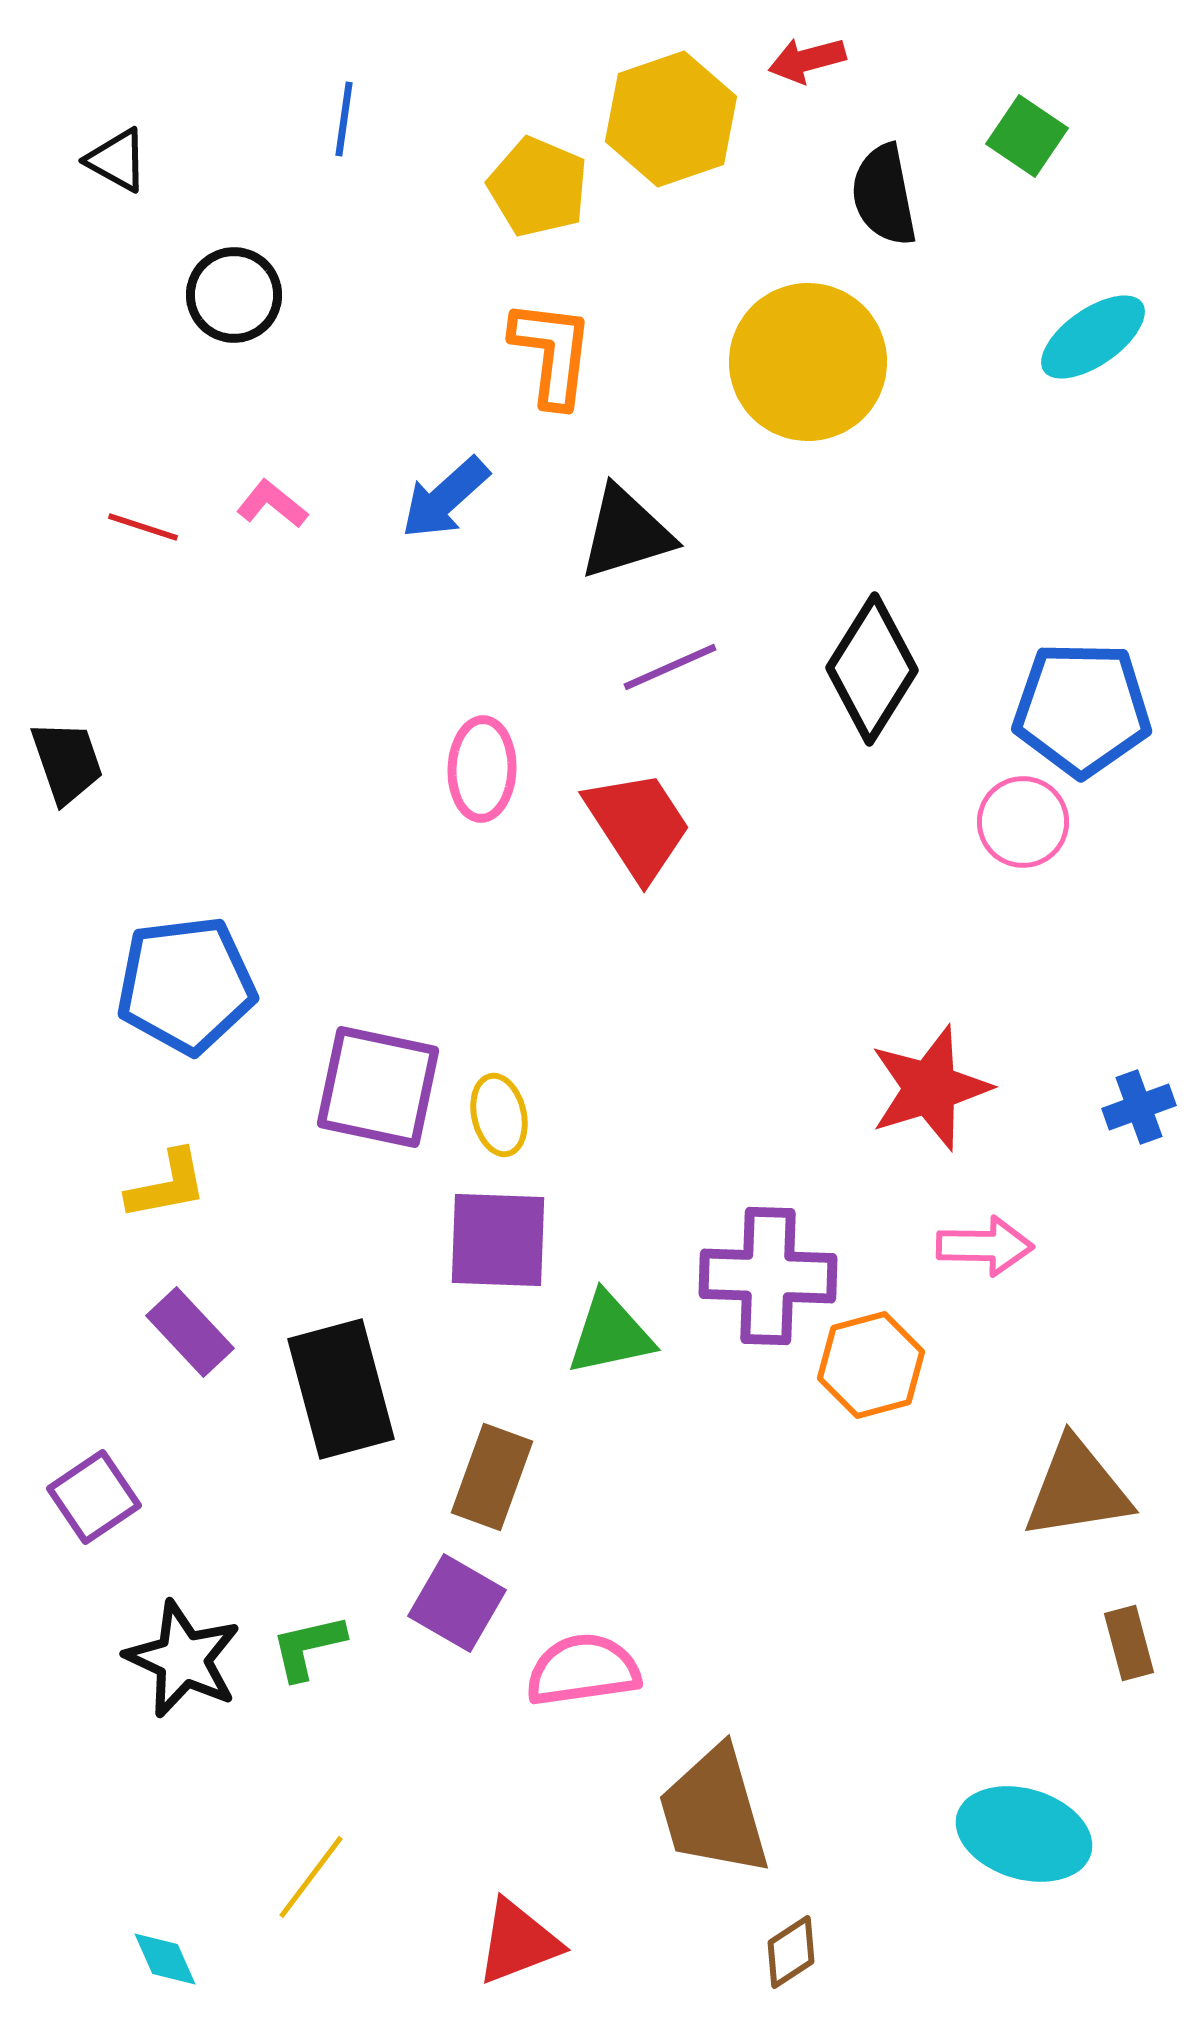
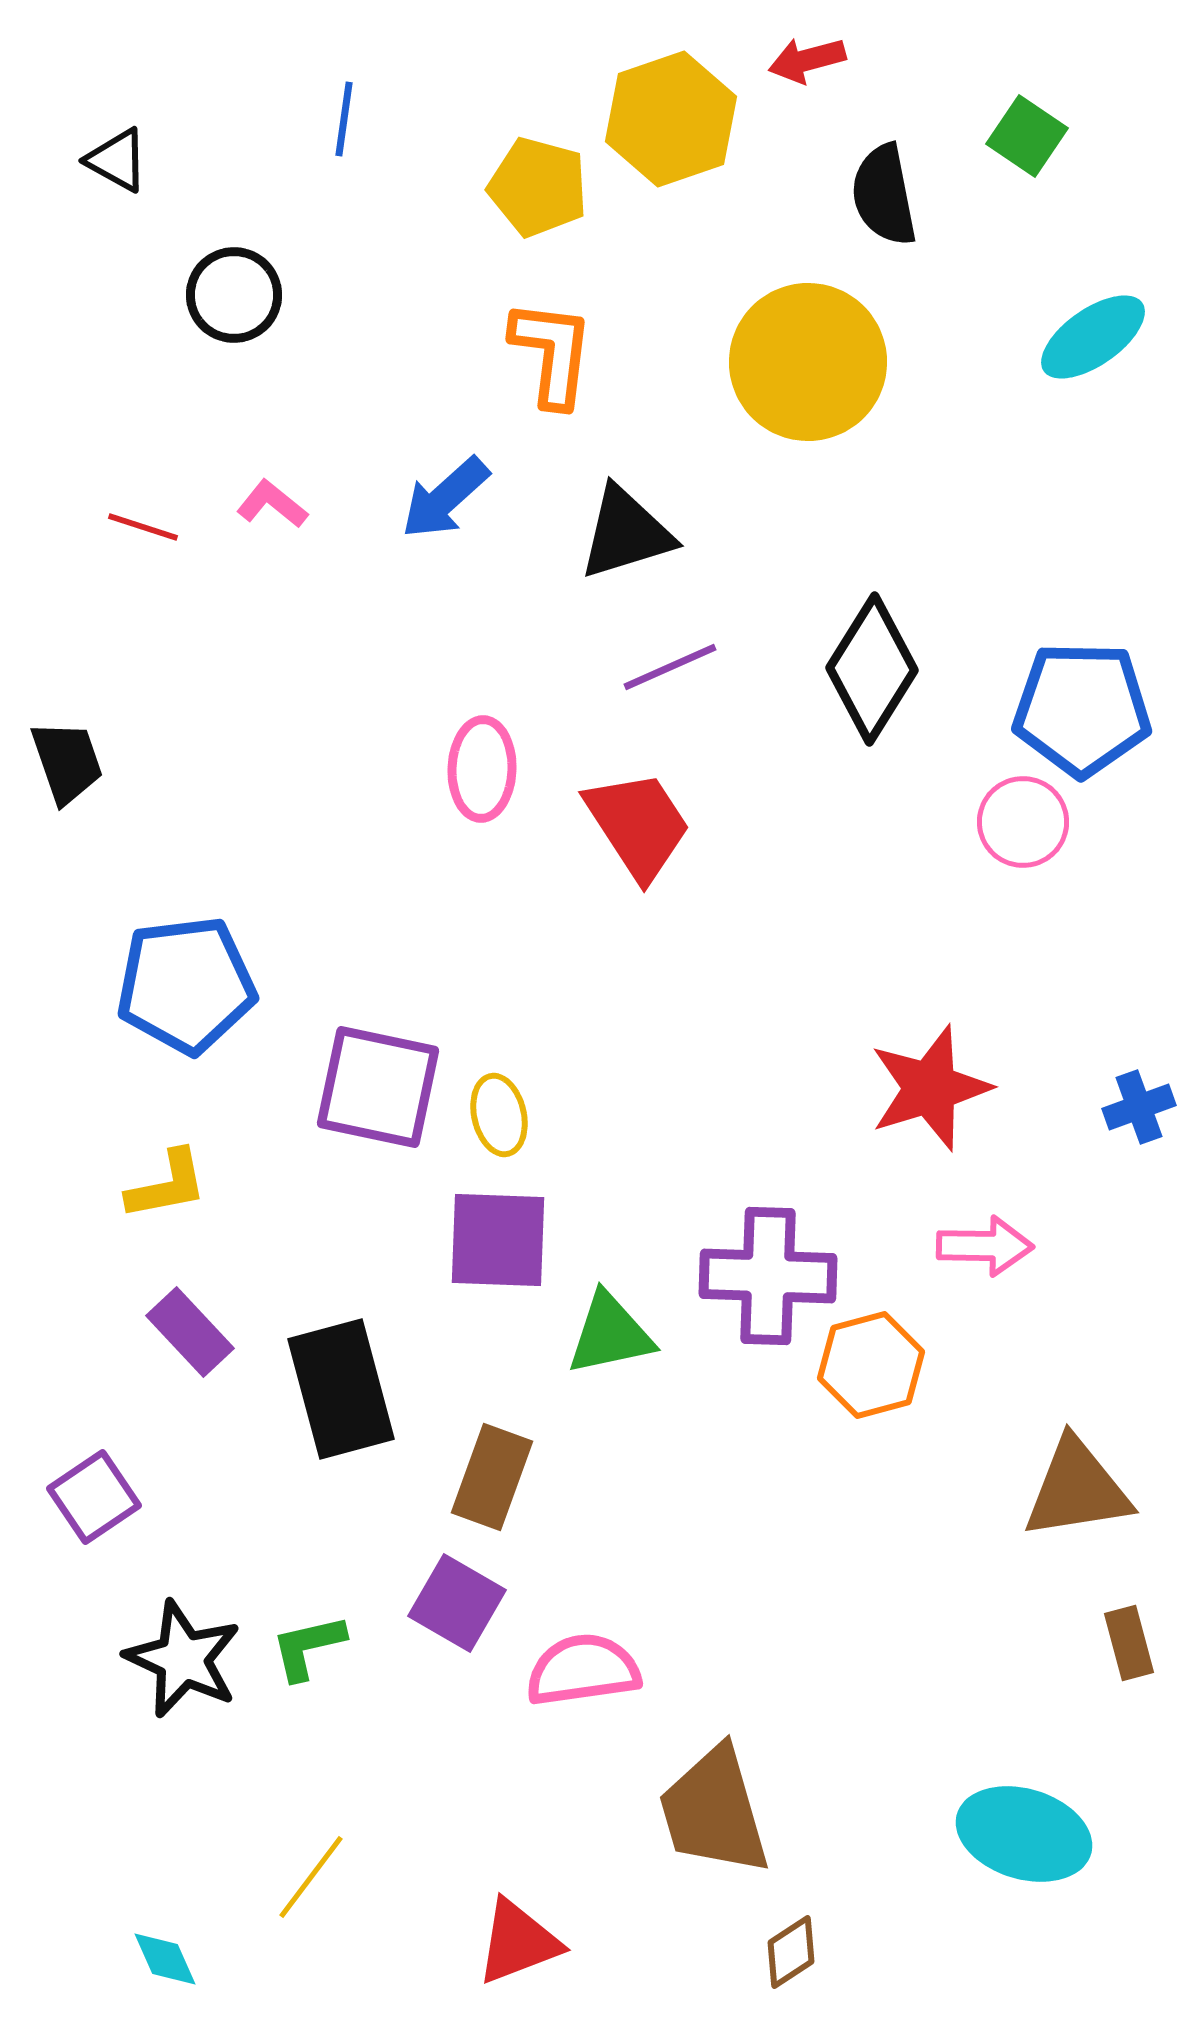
yellow pentagon at (538, 187): rotated 8 degrees counterclockwise
